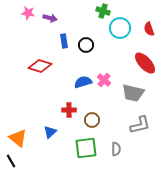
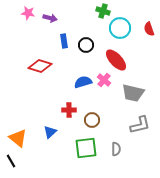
red ellipse: moved 29 px left, 3 px up
